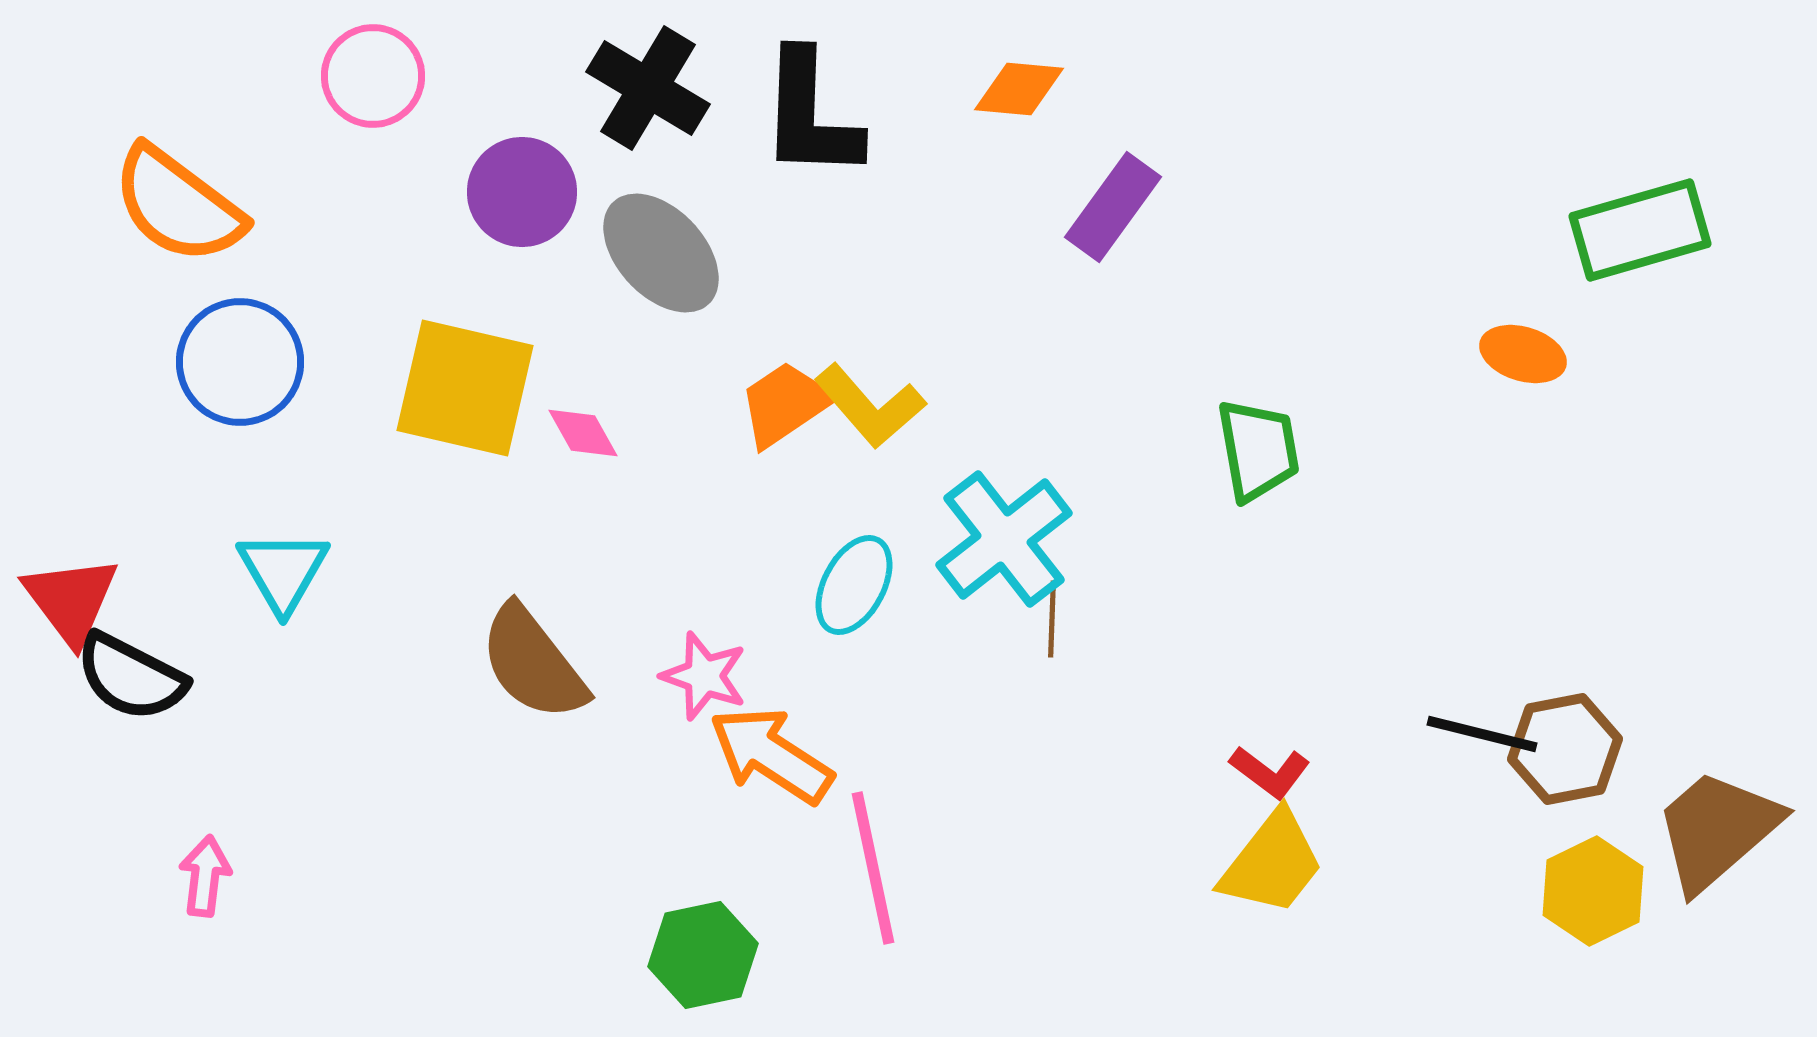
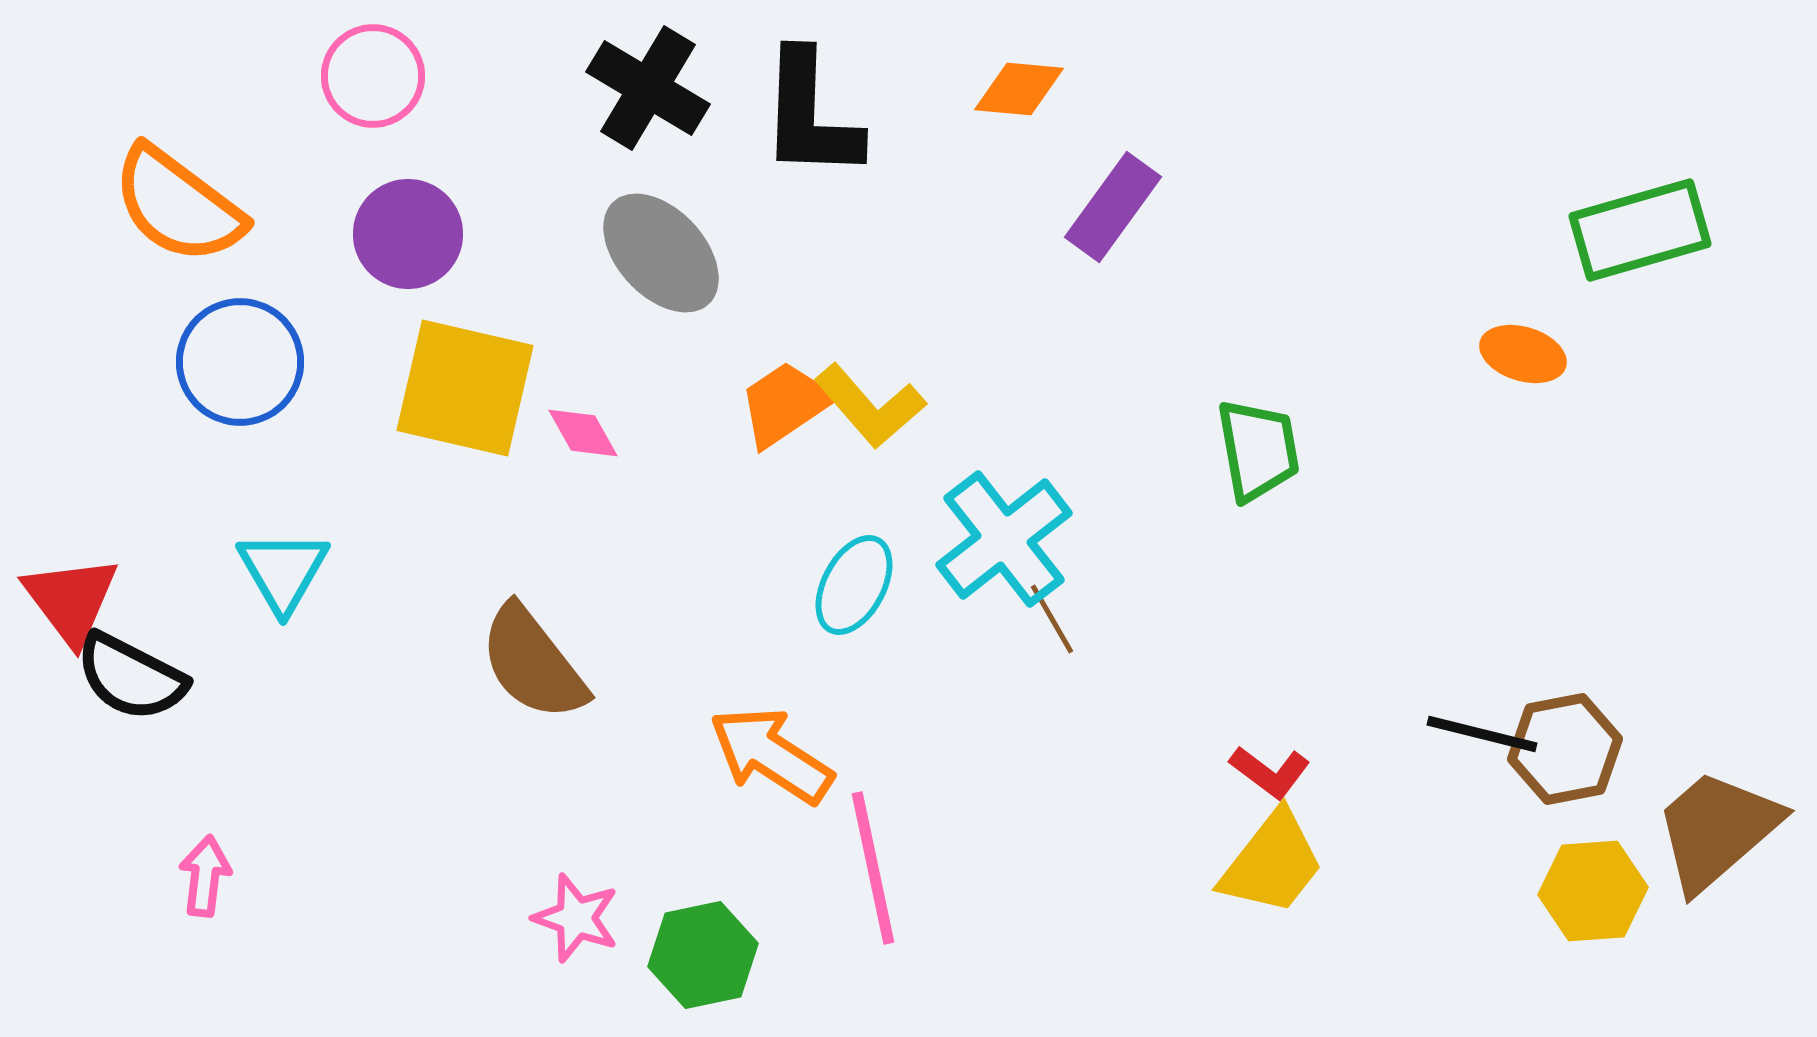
purple circle: moved 114 px left, 42 px down
brown line: rotated 32 degrees counterclockwise
pink star: moved 128 px left, 242 px down
yellow hexagon: rotated 22 degrees clockwise
